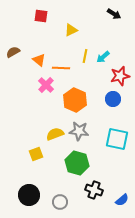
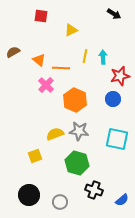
cyan arrow: rotated 128 degrees clockwise
yellow square: moved 1 px left, 2 px down
